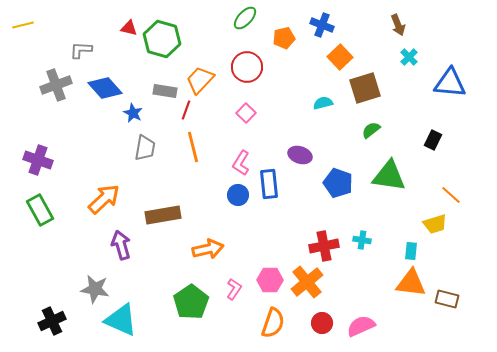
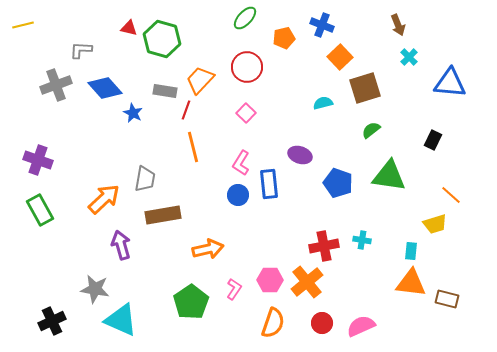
gray trapezoid at (145, 148): moved 31 px down
